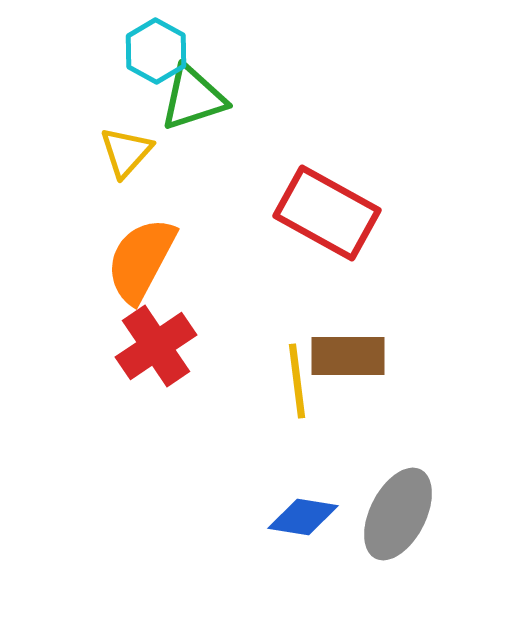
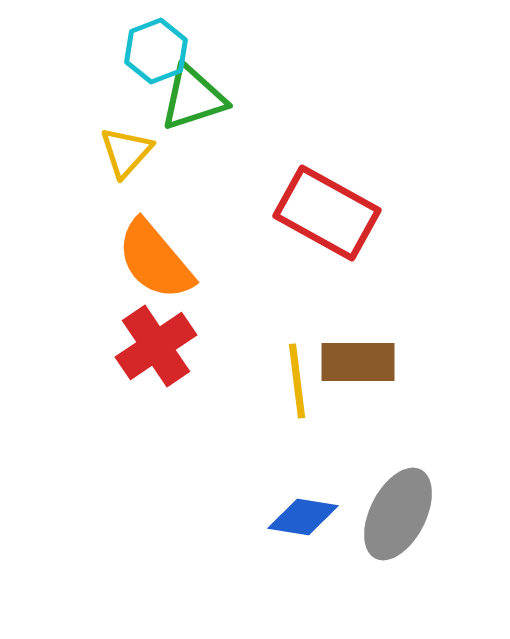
cyan hexagon: rotated 10 degrees clockwise
orange semicircle: moved 14 px right; rotated 68 degrees counterclockwise
brown rectangle: moved 10 px right, 6 px down
